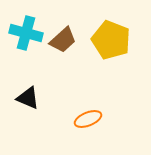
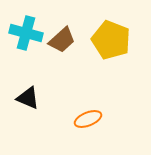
brown trapezoid: moved 1 px left
